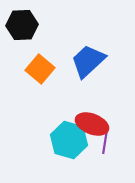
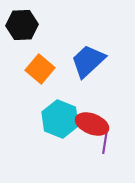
cyan hexagon: moved 9 px left, 21 px up; rotated 6 degrees clockwise
